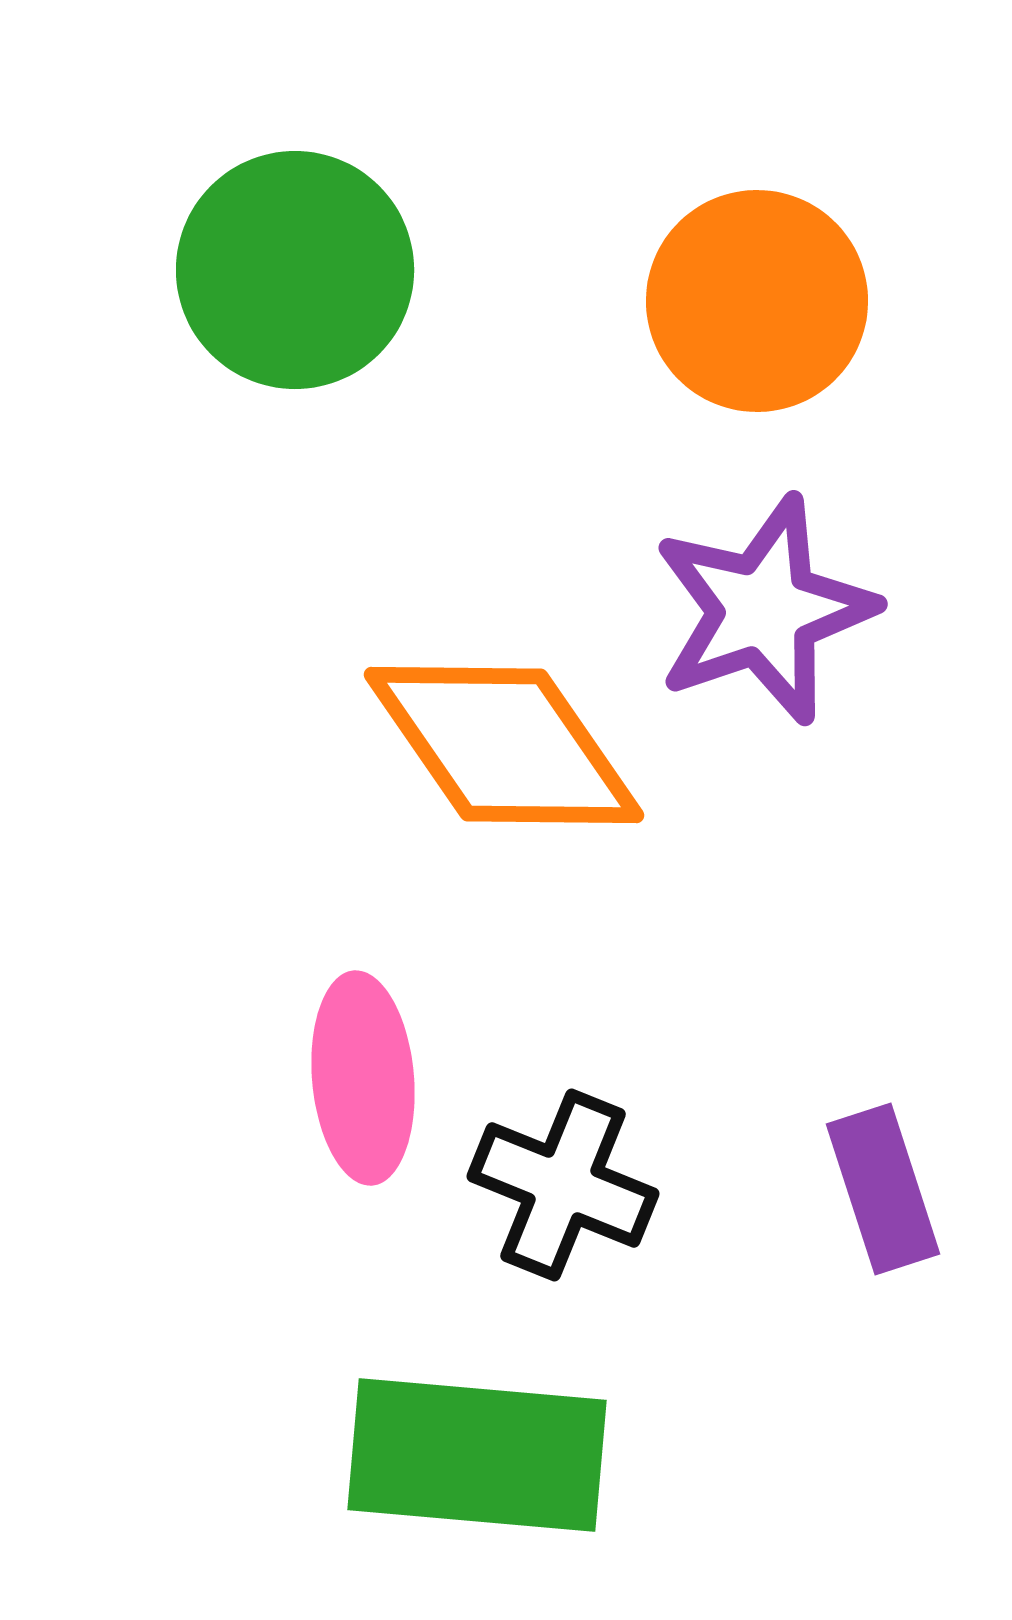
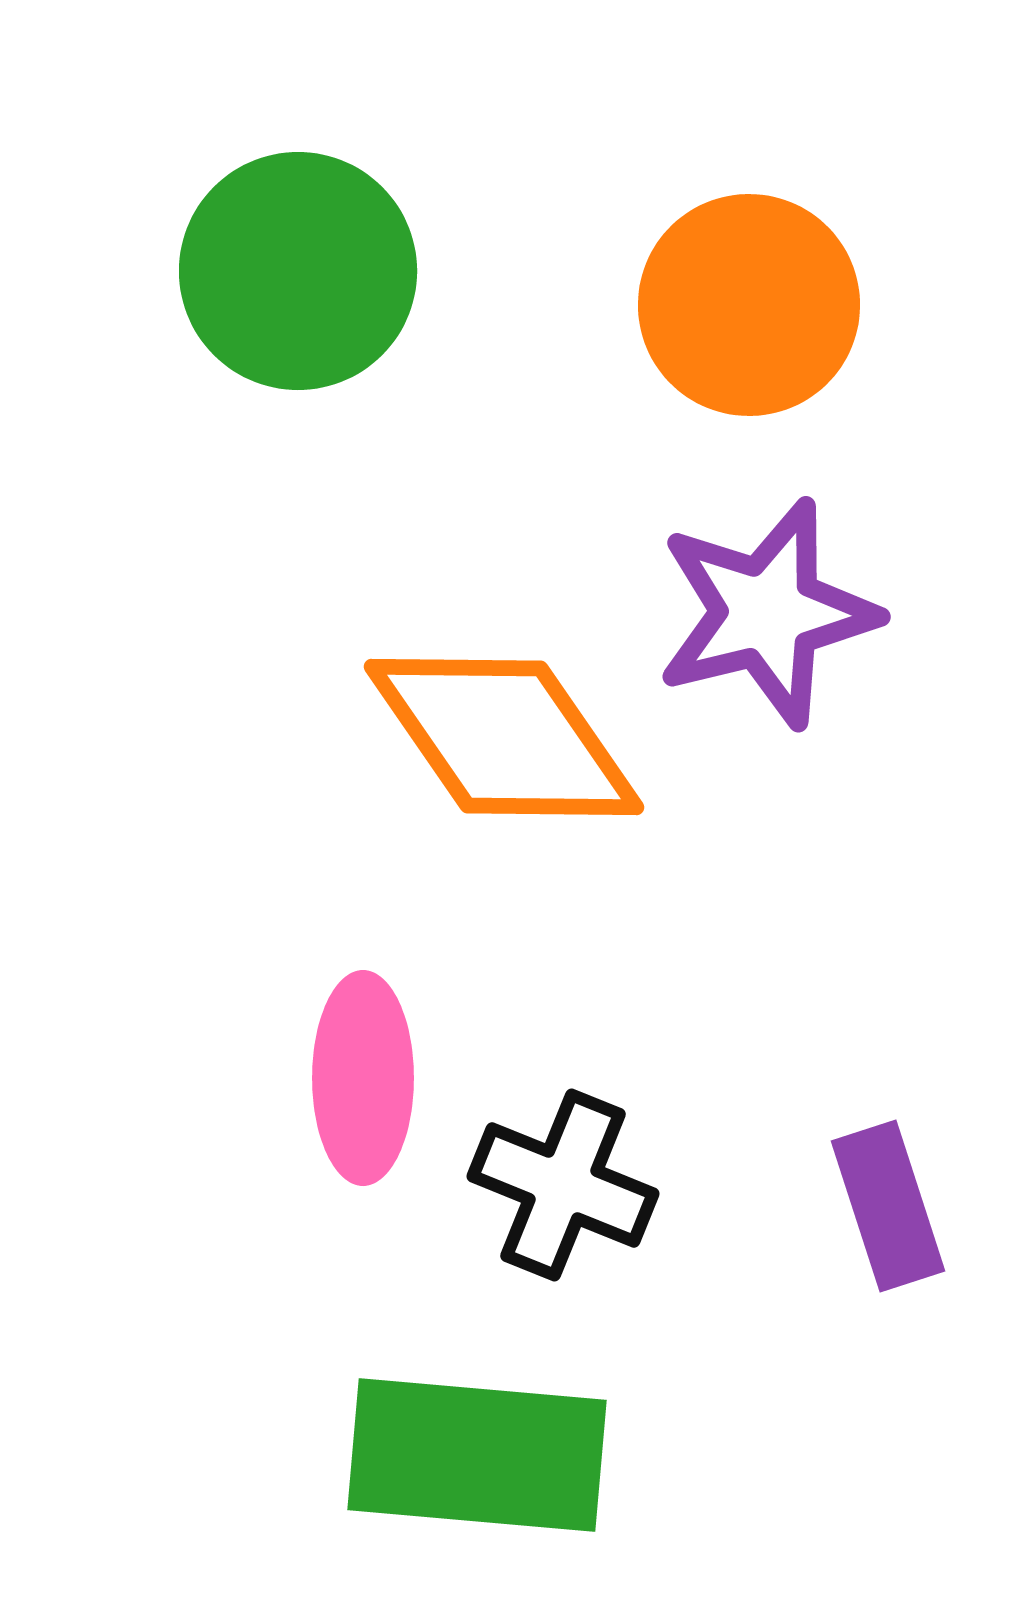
green circle: moved 3 px right, 1 px down
orange circle: moved 8 px left, 4 px down
purple star: moved 3 px right, 3 px down; rotated 5 degrees clockwise
orange diamond: moved 8 px up
pink ellipse: rotated 5 degrees clockwise
purple rectangle: moved 5 px right, 17 px down
